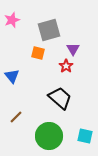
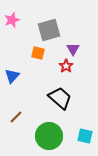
blue triangle: rotated 21 degrees clockwise
